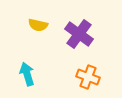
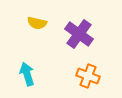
yellow semicircle: moved 1 px left, 2 px up
orange cross: moved 1 px up
